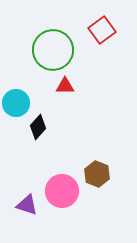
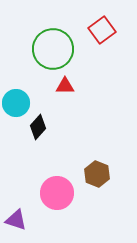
green circle: moved 1 px up
pink circle: moved 5 px left, 2 px down
purple triangle: moved 11 px left, 15 px down
